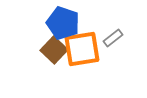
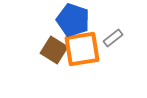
blue pentagon: moved 10 px right, 3 px up
brown square: rotated 12 degrees counterclockwise
